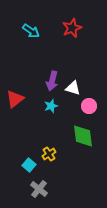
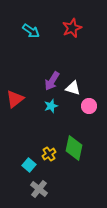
purple arrow: rotated 18 degrees clockwise
green diamond: moved 9 px left, 12 px down; rotated 20 degrees clockwise
